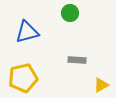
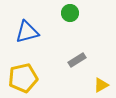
gray rectangle: rotated 36 degrees counterclockwise
